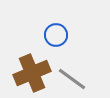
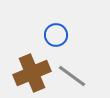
gray line: moved 3 px up
